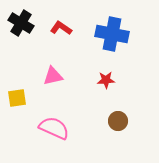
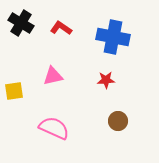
blue cross: moved 1 px right, 3 px down
yellow square: moved 3 px left, 7 px up
